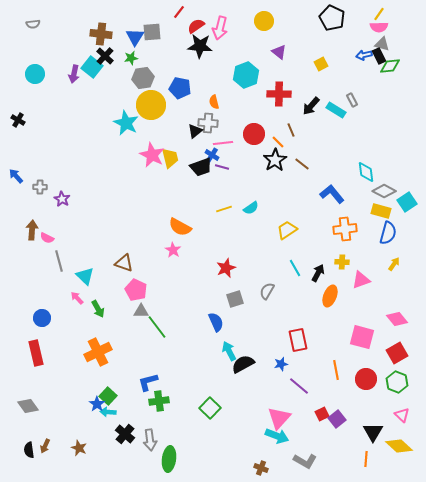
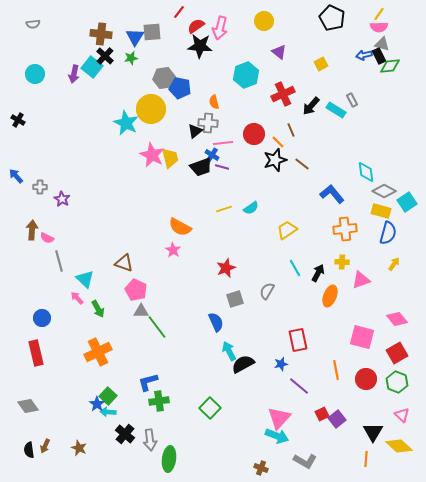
gray hexagon at (143, 78): moved 21 px right
red cross at (279, 94): moved 4 px right; rotated 25 degrees counterclockwise
yellow circle at (151, 105): moved 4 px down
black star at (275, 160): rotated 15 degrees clockwise
cyan triangle at (85, 276): moved 3 px down
